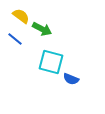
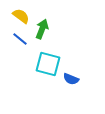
green arrow: rotated 96 degrees counterclockwise
blue line: moved 5 px right
cyan square: moved 3 px left, 2 px down
